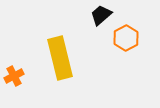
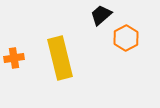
orange cross: moved 18 px up; rotated 18 degrees clockwise
